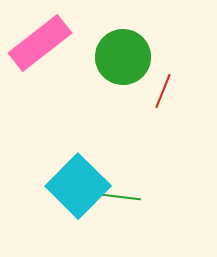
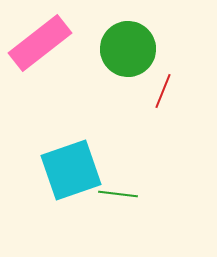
green circle: moved 5 px right, 8 px up
cyan square: moved 7 px left, 16 px up; rotated 26 degrees clockwise
green line: moved 3 px left, 3 px up
